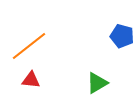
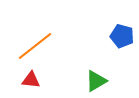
orange line: moved 6 px right
green triangle: moved 1 px left, 2 px up
